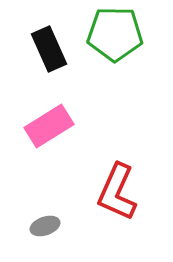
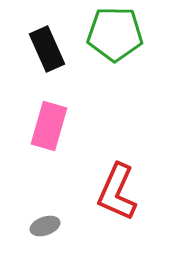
black rectangle: moved 2 px left
pink rectangle: rotated 42 degrees counterclockwise
